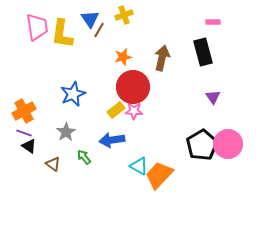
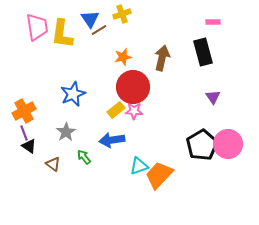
yellow cross: moved 2 px left, 1 px up
brown line: rotated 28 degrees clockwise
purple line: rotated 49 degrees clockwise
cyan triangle: rotated 48 degrees counterclockwise
